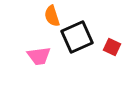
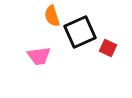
black square: moved 3 px right, 5 px up
red square: moved 4 px left, 1 px down
